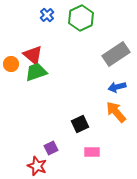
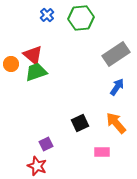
green hexagon: rotated 20 degrees clockwise
blue arrow: rotated 138 degrees clockwise
orange arrow: moved 11 px down
black square: moved 1 px up
purple square: moved 5 px left, 4 px up
pink rectangle: moved 10 px right
